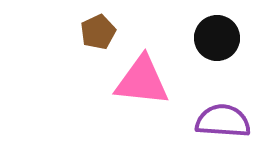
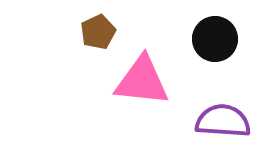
black circle: moved 2 px left, 1 px down
